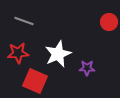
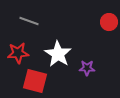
gray line: moved 5 px right
white star: rotated 16 degrees counterclockwise
red square: rotated 10 degrees counterclockwise
